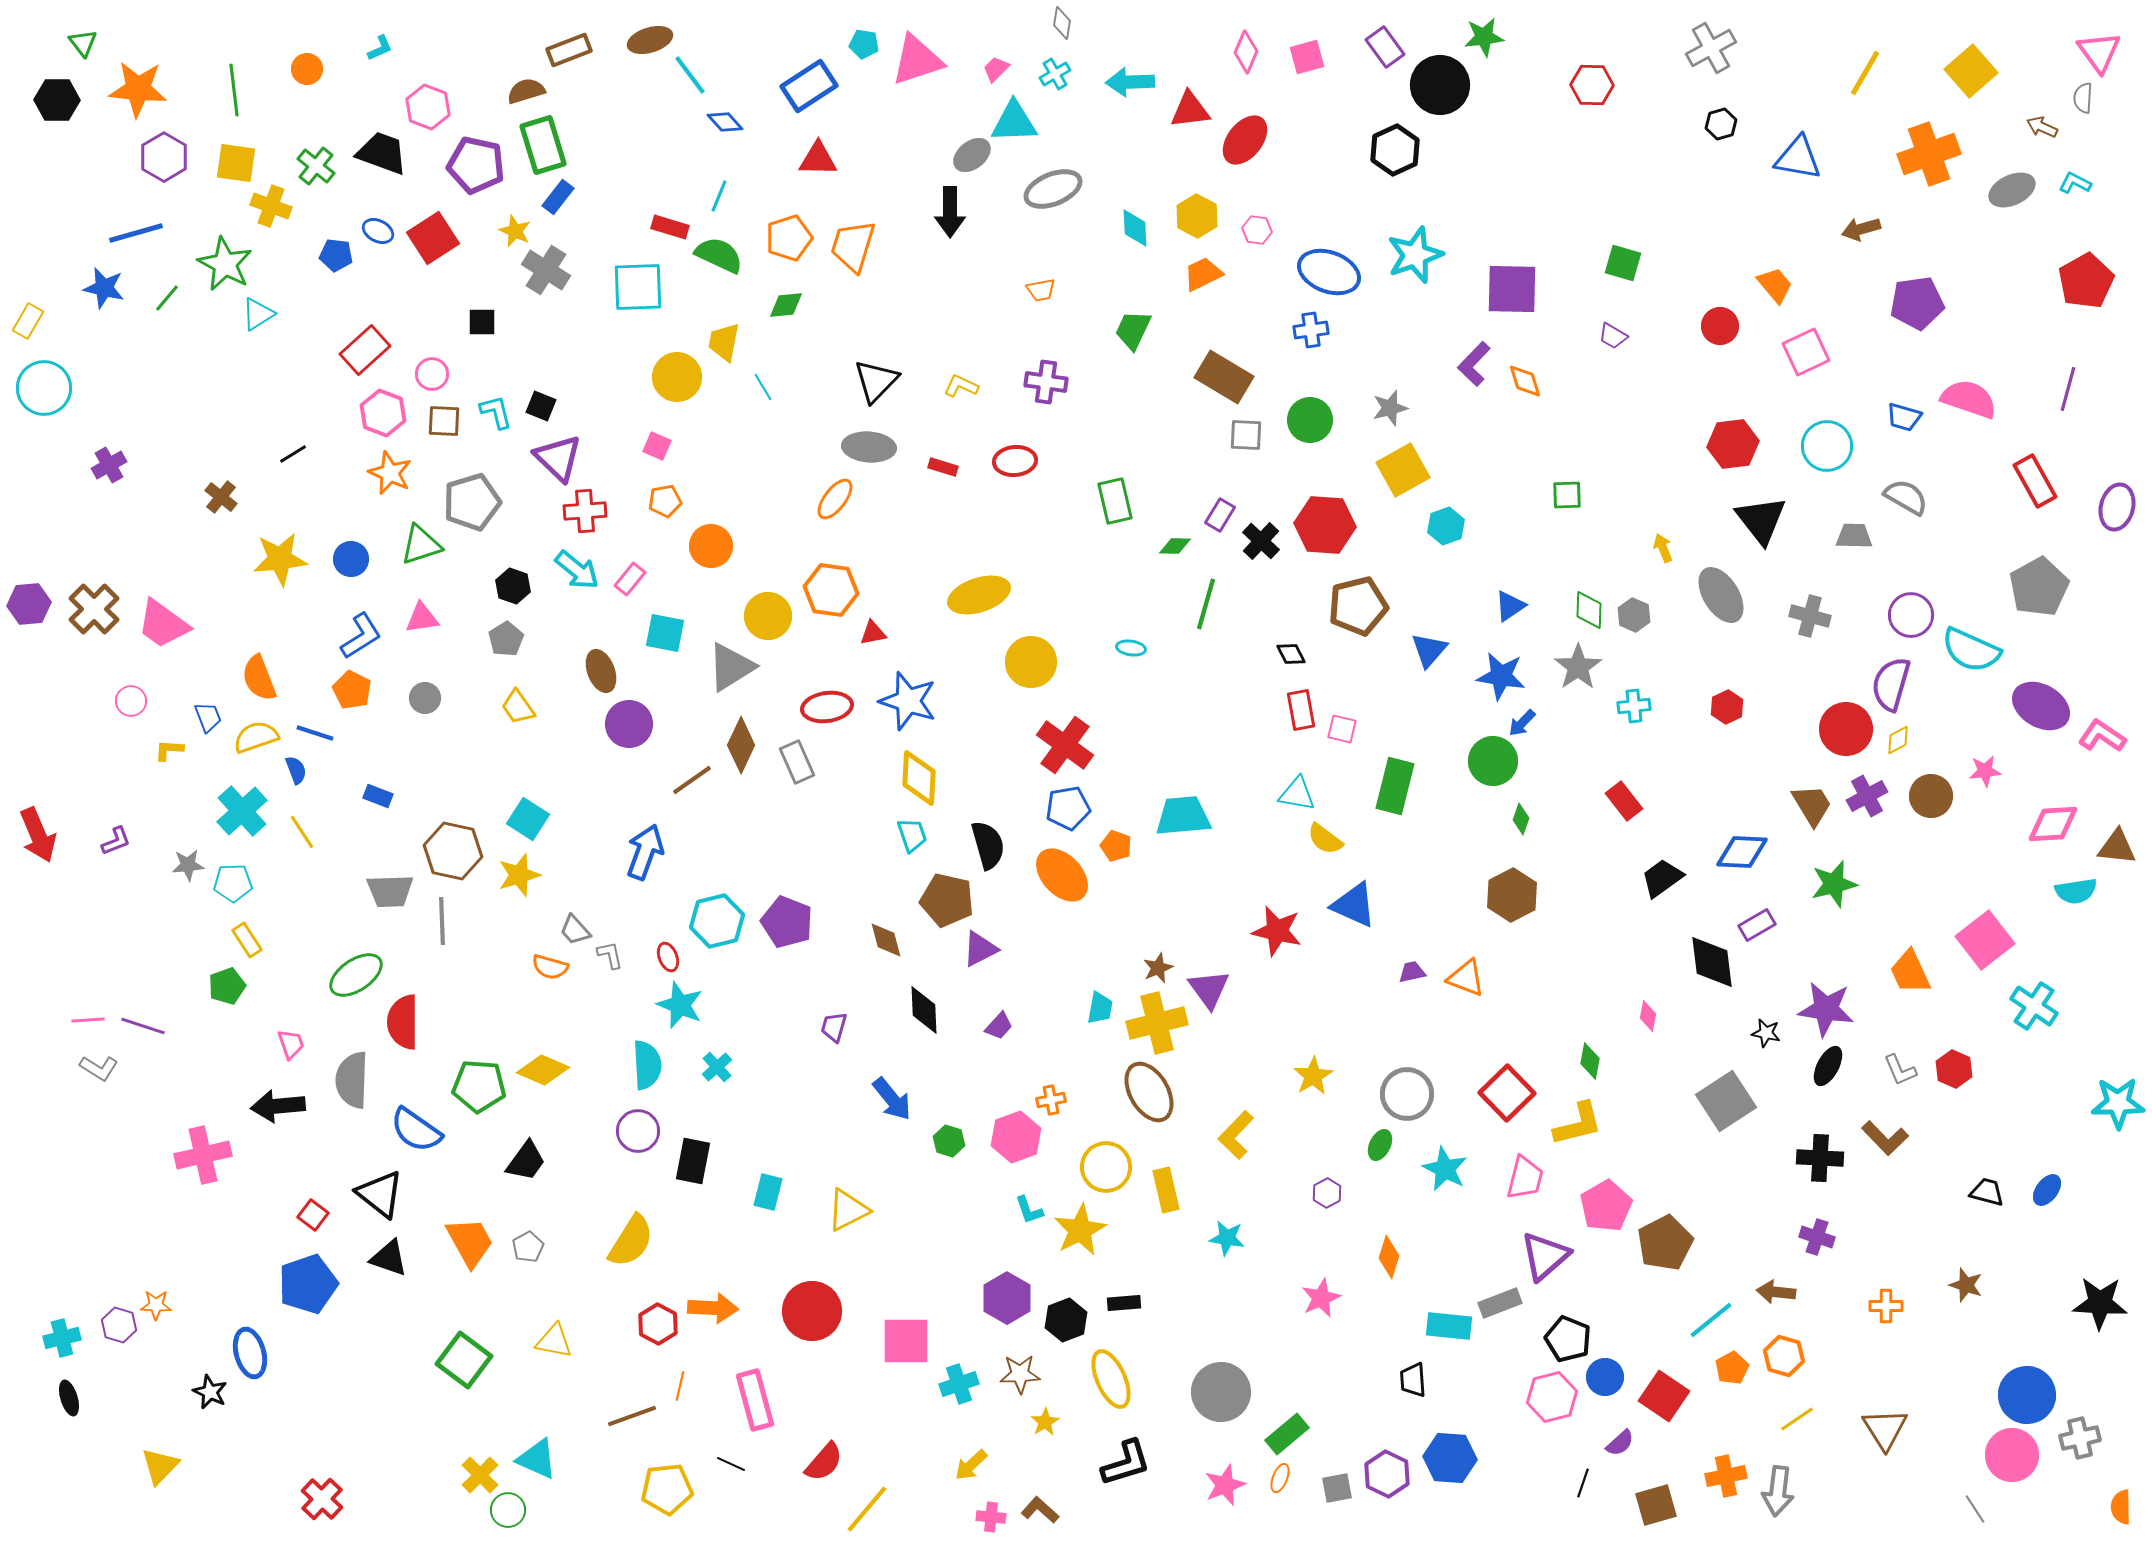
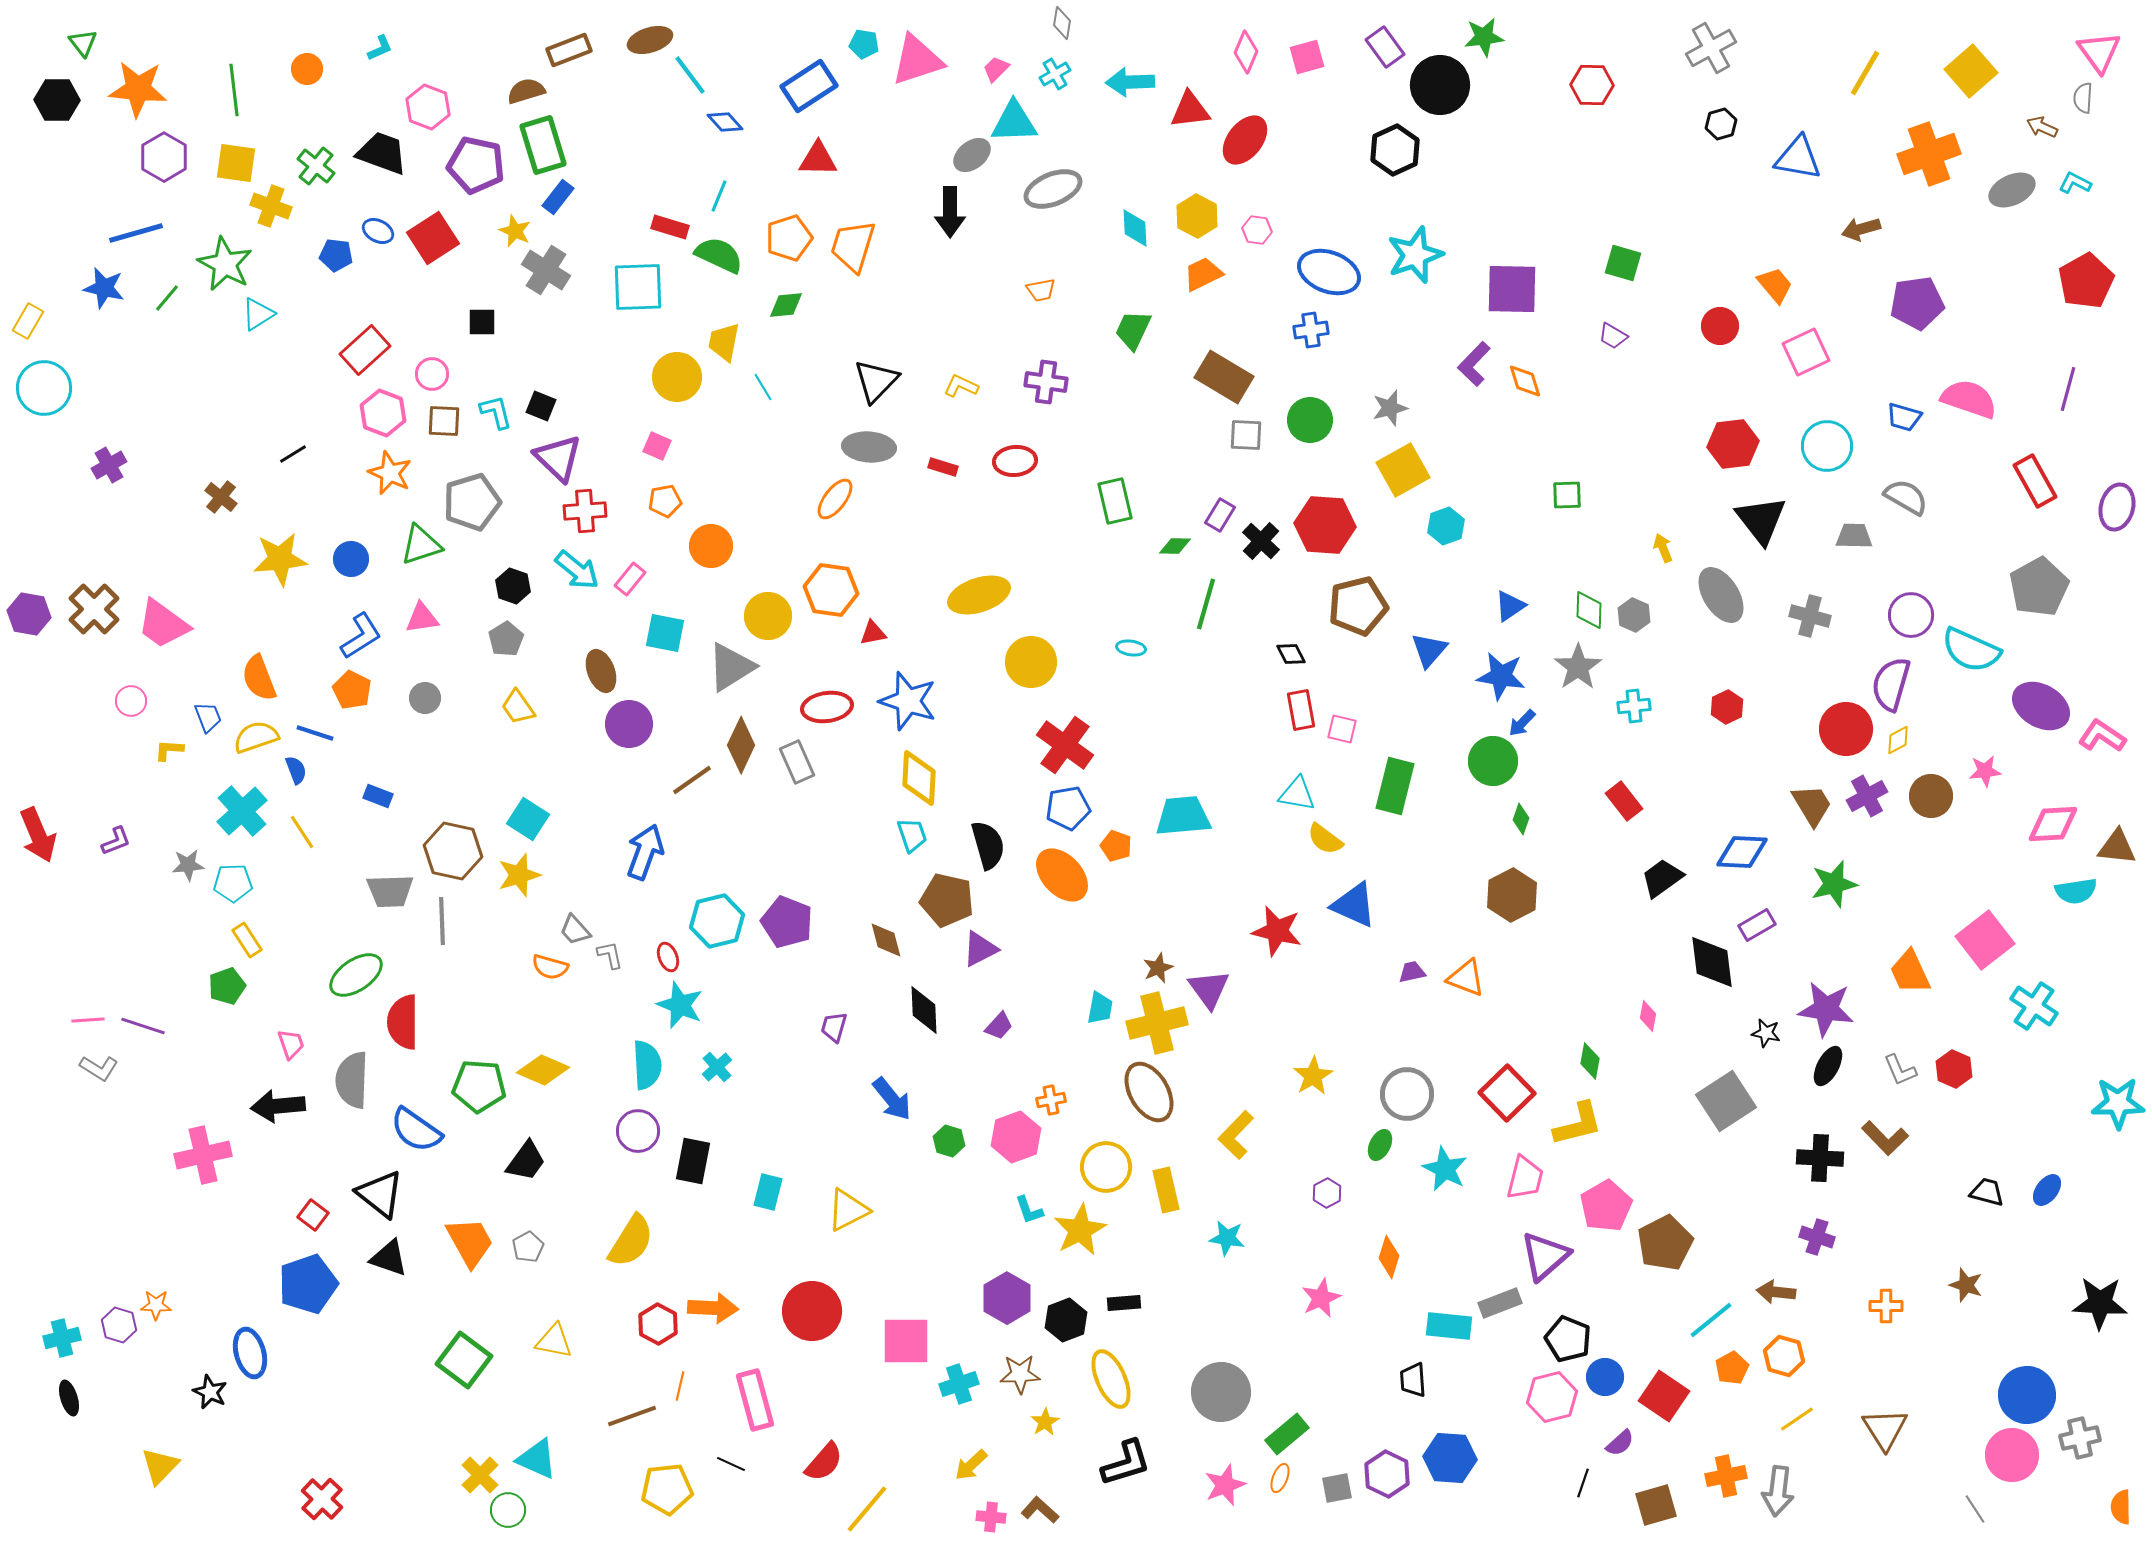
purple hexagon at (29, 604): moved 10 px down; rotated 15 degrees clockwise
